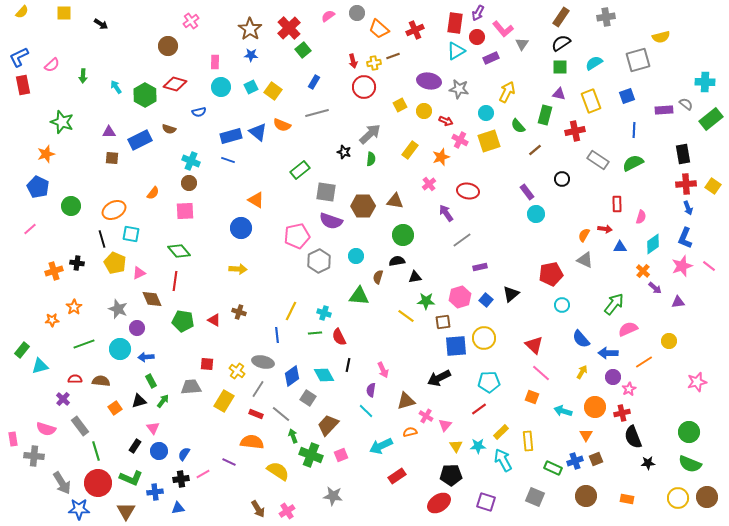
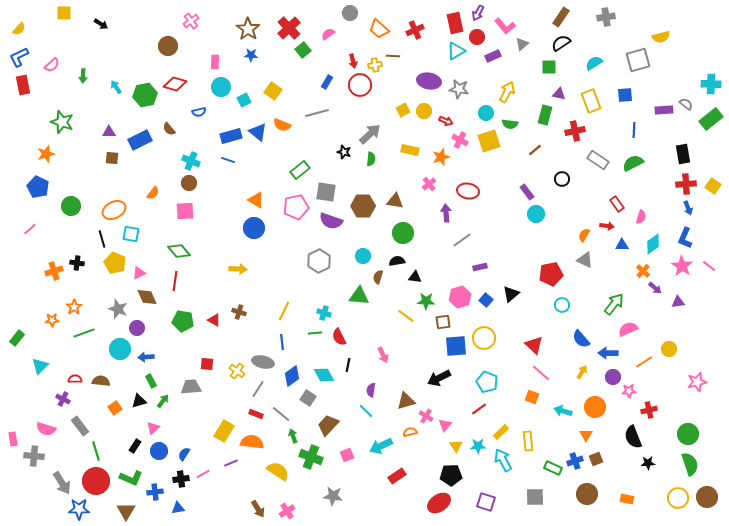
yellow semicircle at (22, 12): moved 3 px left, 17 px down
gray circle at (357, 13): moved 7 px left
pink semicircle at (328, 16): moved 18 px down
red rectangle at (455, 23): rotated 20 degrees counterclockwise
brown star at (250, 29): moved 2 px left
pink L-shape at (503, 29): moved 2 px right, 3 px up
gray triangle at (522, 44): rotated 16 degrees clockwise
brown line at (393, 56): rotated 24 degrees clockwise
purple rectangle at (491, 58): moved 2 px right, 2 px up
yellow cross at (374, 63): moved 1 px right, 2 px down
green square at (560, 67): moved 11 px left
blue rectangle at (314, 82): moved 13 px right
cyan cross at (705, 82): moved 6 px right, 2 px down
cyan square at (251, 87): moved 7 px left, 13 px down
red circle at (364, 87): moved 4 px left, 2 px up
green hexagon at (145, 95): rotated 20 degrees clockwise
blue square at (627, 96): moved 2 px left, 1 px up; rotated 14 degrees clockwise
yellow square at (400, 105): moved 3 px right, 5 px down
green semicircle at (518, 126): moved 8 px left, 2 px up; rotated 42 degrees counterclockwise
brown semicircle at (169, 129): rotated 32 degrees clockwise
yellow rectangle at (410, 150): rotated 66 degrees clockwise
red rectangle at (617, 204): rotated 35 degrees counterclockwise
purple arrow at (446, 213): rotated 30 degrees clockwise
blue circle at (241, 228): moved 13 px right
red arrow at (605, 229): moved 2 px right, 3 px up
green circle at (403, 235): moved 2 px up
pink pentagon at (297, 236): moved 1 px left, 29 px up
blue triangle at (620, 247): moved 2 px right, 2 px up
cyan circle at (356, 256): moved 7 px right
pink star at (682, 266): rotated 20 degrees counterclockwise
black triangle at (415, 277): rotated 16 degrees clockwise
brown diamond at (152, 299): moved 5 px left, 2 px up
yellow line at (291, 311): moved 7 px left
blue line at (277, 335): moved 5 px right, 7 px down
yellow circle at (669, 341): moved 8 px down
green line at (84, 344): moved 11 px up
green rectangle at (22, 350): moved 5 px left, 12 px up
cyan triangle at (40, 366): rotated 30 degrees counterclockwise
pink arrow at (383, 370): moved 15 px up
cyan pentagon at (489, 382): moved 2 px left; rotated 25 degrees clockwise
pink star at (629, 389): moved 2 px down; rotated 24 degrees clockwise
purple cross at (63, 399): rotated 16 degrees counterclockwise
yellow rectangle at (224, 401): moved 30 px down
red cross at (622, 413): moved 27 px right, 3 px up
pink triangle at (153, 428): rotated 24 degrees clockwise
green circle at (689, 432): moved 1 px left, 2 px down
green cross at (311, 455): moved 2 px down
pink square at (341, 455): moved 6 px right
purple line at (229, 462): moved 2 px right, 1 px down; rotated 48 degrees counterclockwise
green semicircle at (690, 464): rotated 130 degrees counterclockwise
red circle at (98, 483): moved 2 px left, 2 px up
brown circle at (586, 496): moved 1 px right, 2 px up
gray square at (535, 497): rotated 24 degrees counterclockwise
